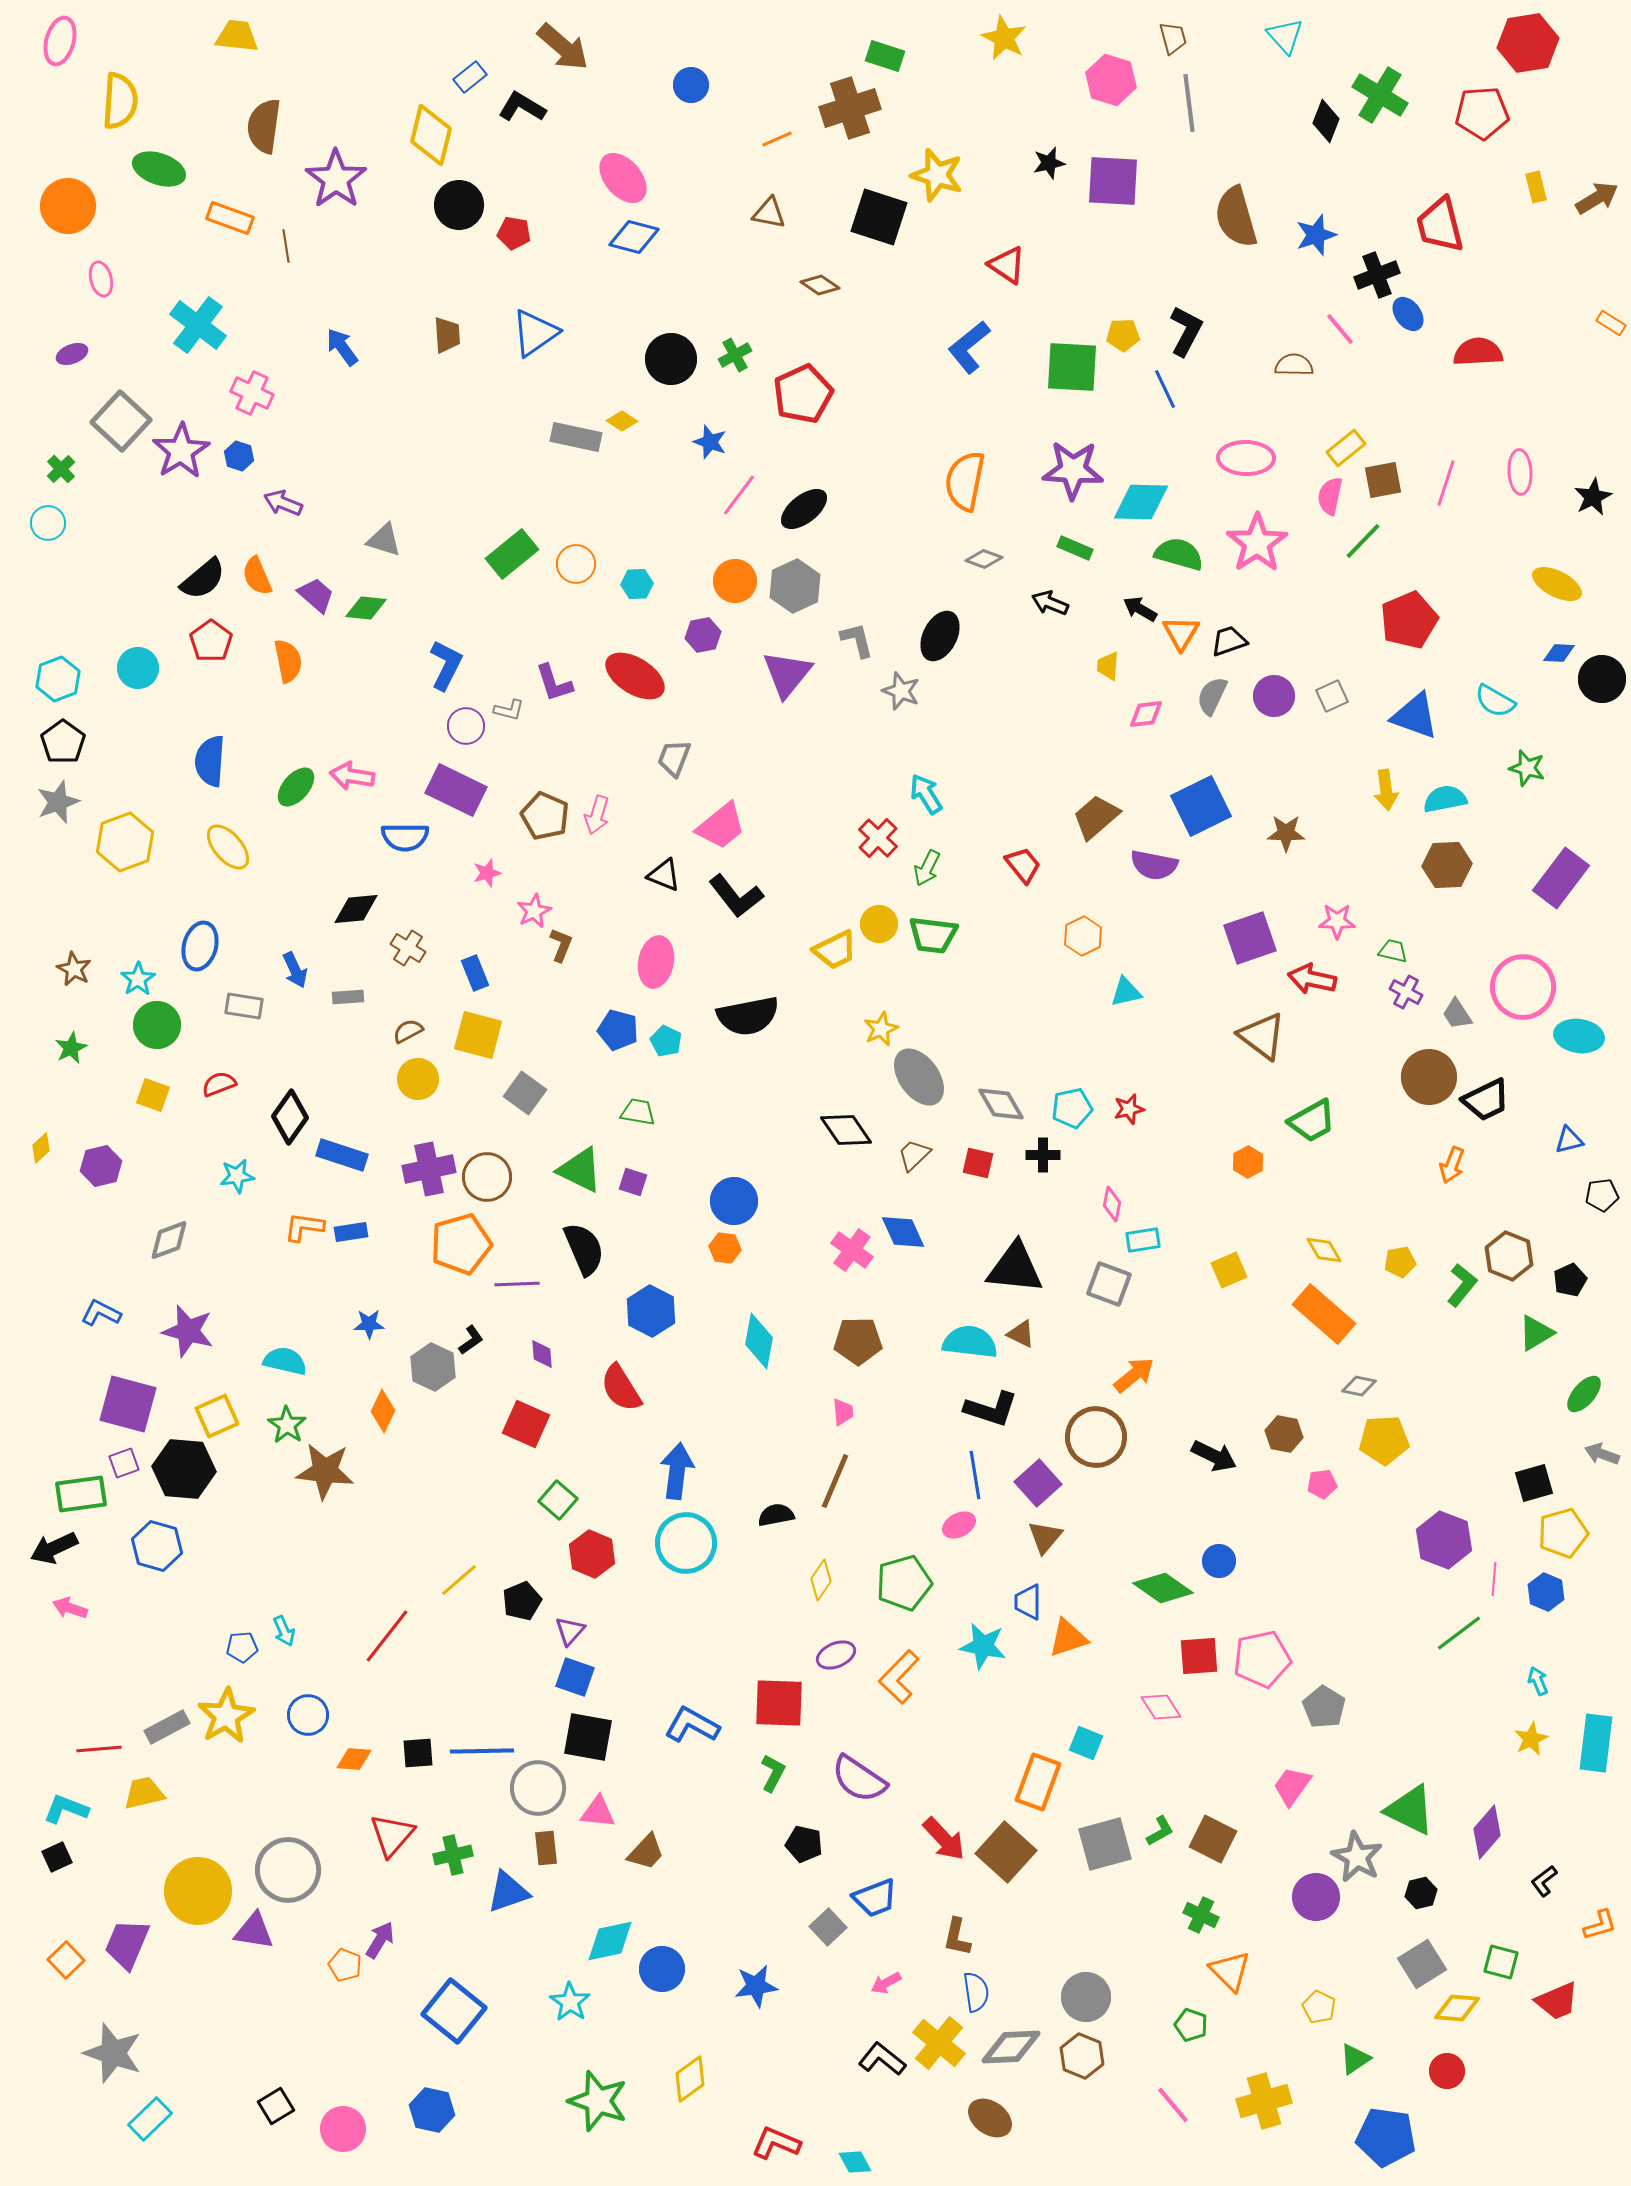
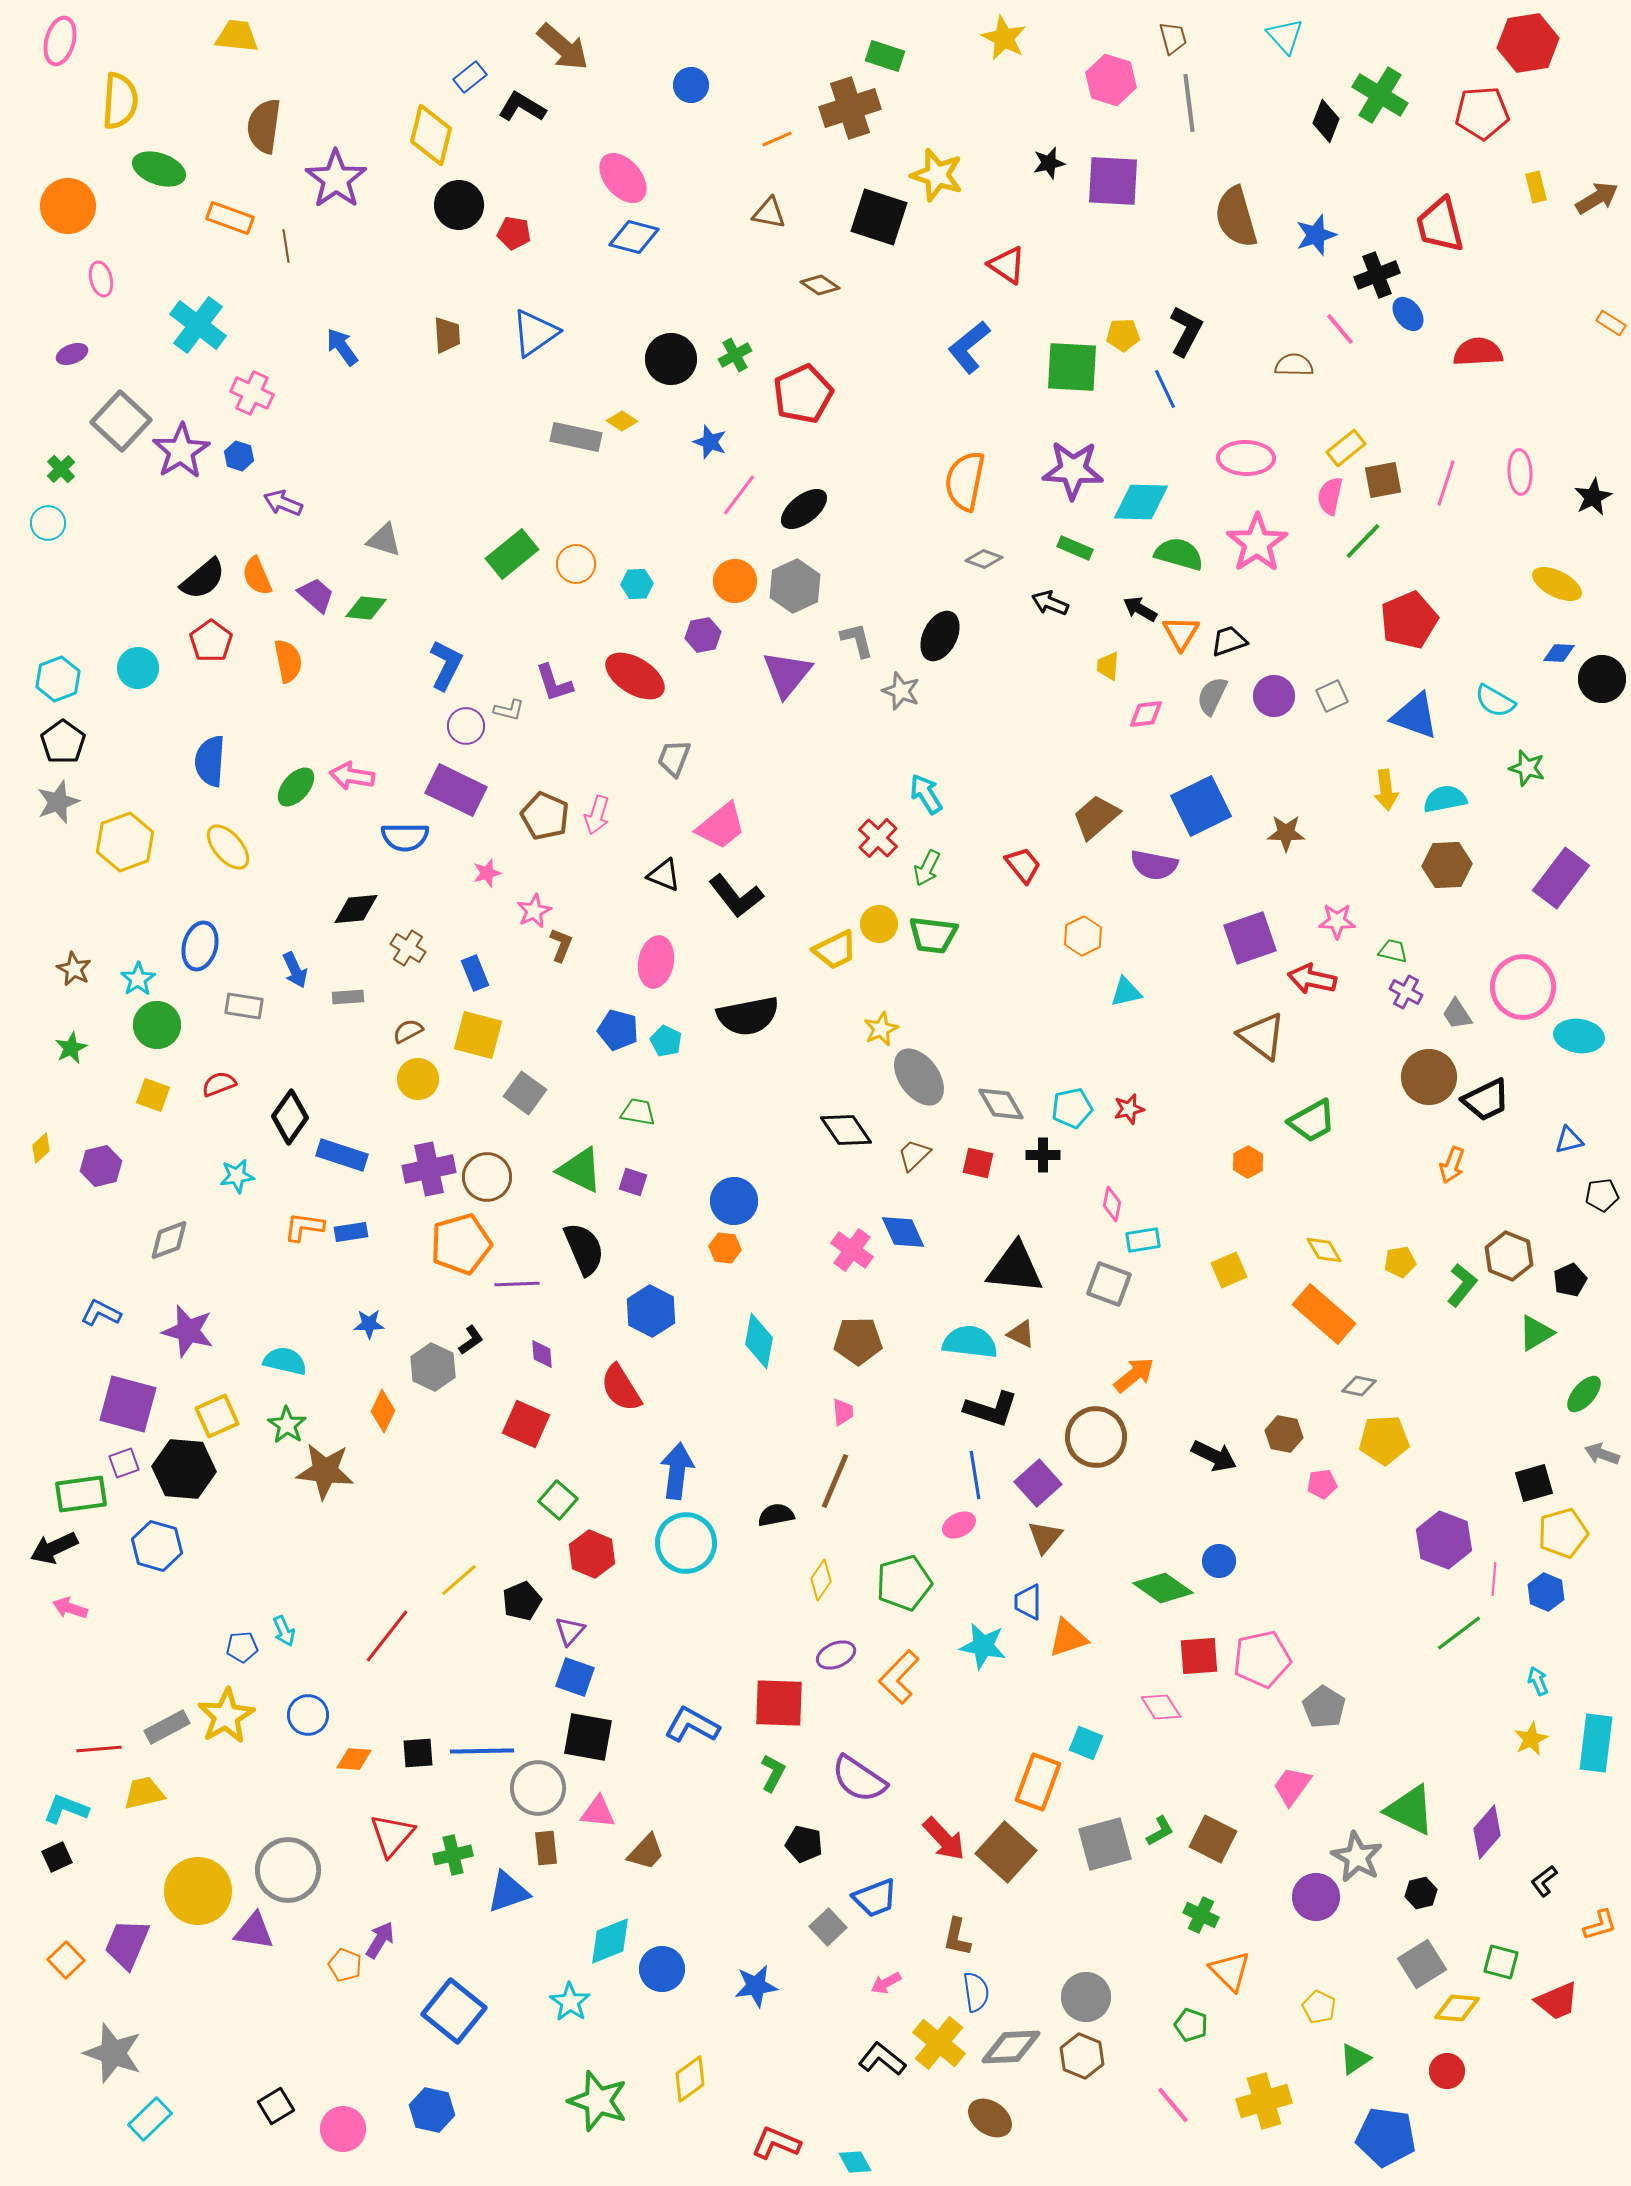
cyan diamond at (610, 1941): rotated 10 degrees counterclockwise
